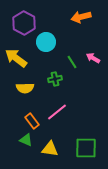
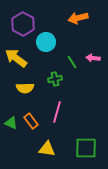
orange arrow: moved 3 px left, 1 px down
purple hexagon: moved 1 px left, 1 px down
pink arrow: rotated 24 degrees counterclockwise
pink line: rotated 35 degrees counterclockwise
orange rectangle: moved 1 px left
green triangle: moved 15 px left, 17 px up
yellow triangle: moved 3 px left
